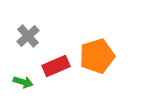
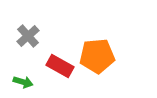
orange pentagon: rotated 12 degrees clockwise
red rectangle: moved 4 px right; rotated 52 degrees clockwise
